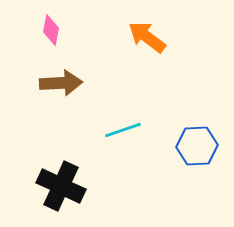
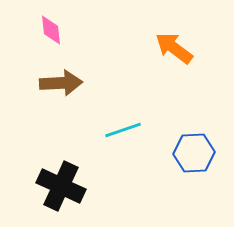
pink diamond: rotated 16 degrees counterclockwise
orange arrow: moved 27 px right, 11 px down
blue hexagon: moved 3 px left, 7 px down
